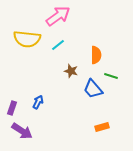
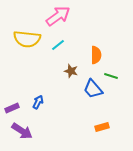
purple rectangle: rotated 48 degrees clockwise
